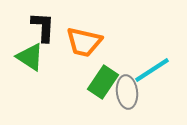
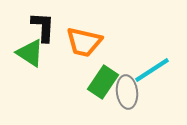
green triangle: moved 4 px up
